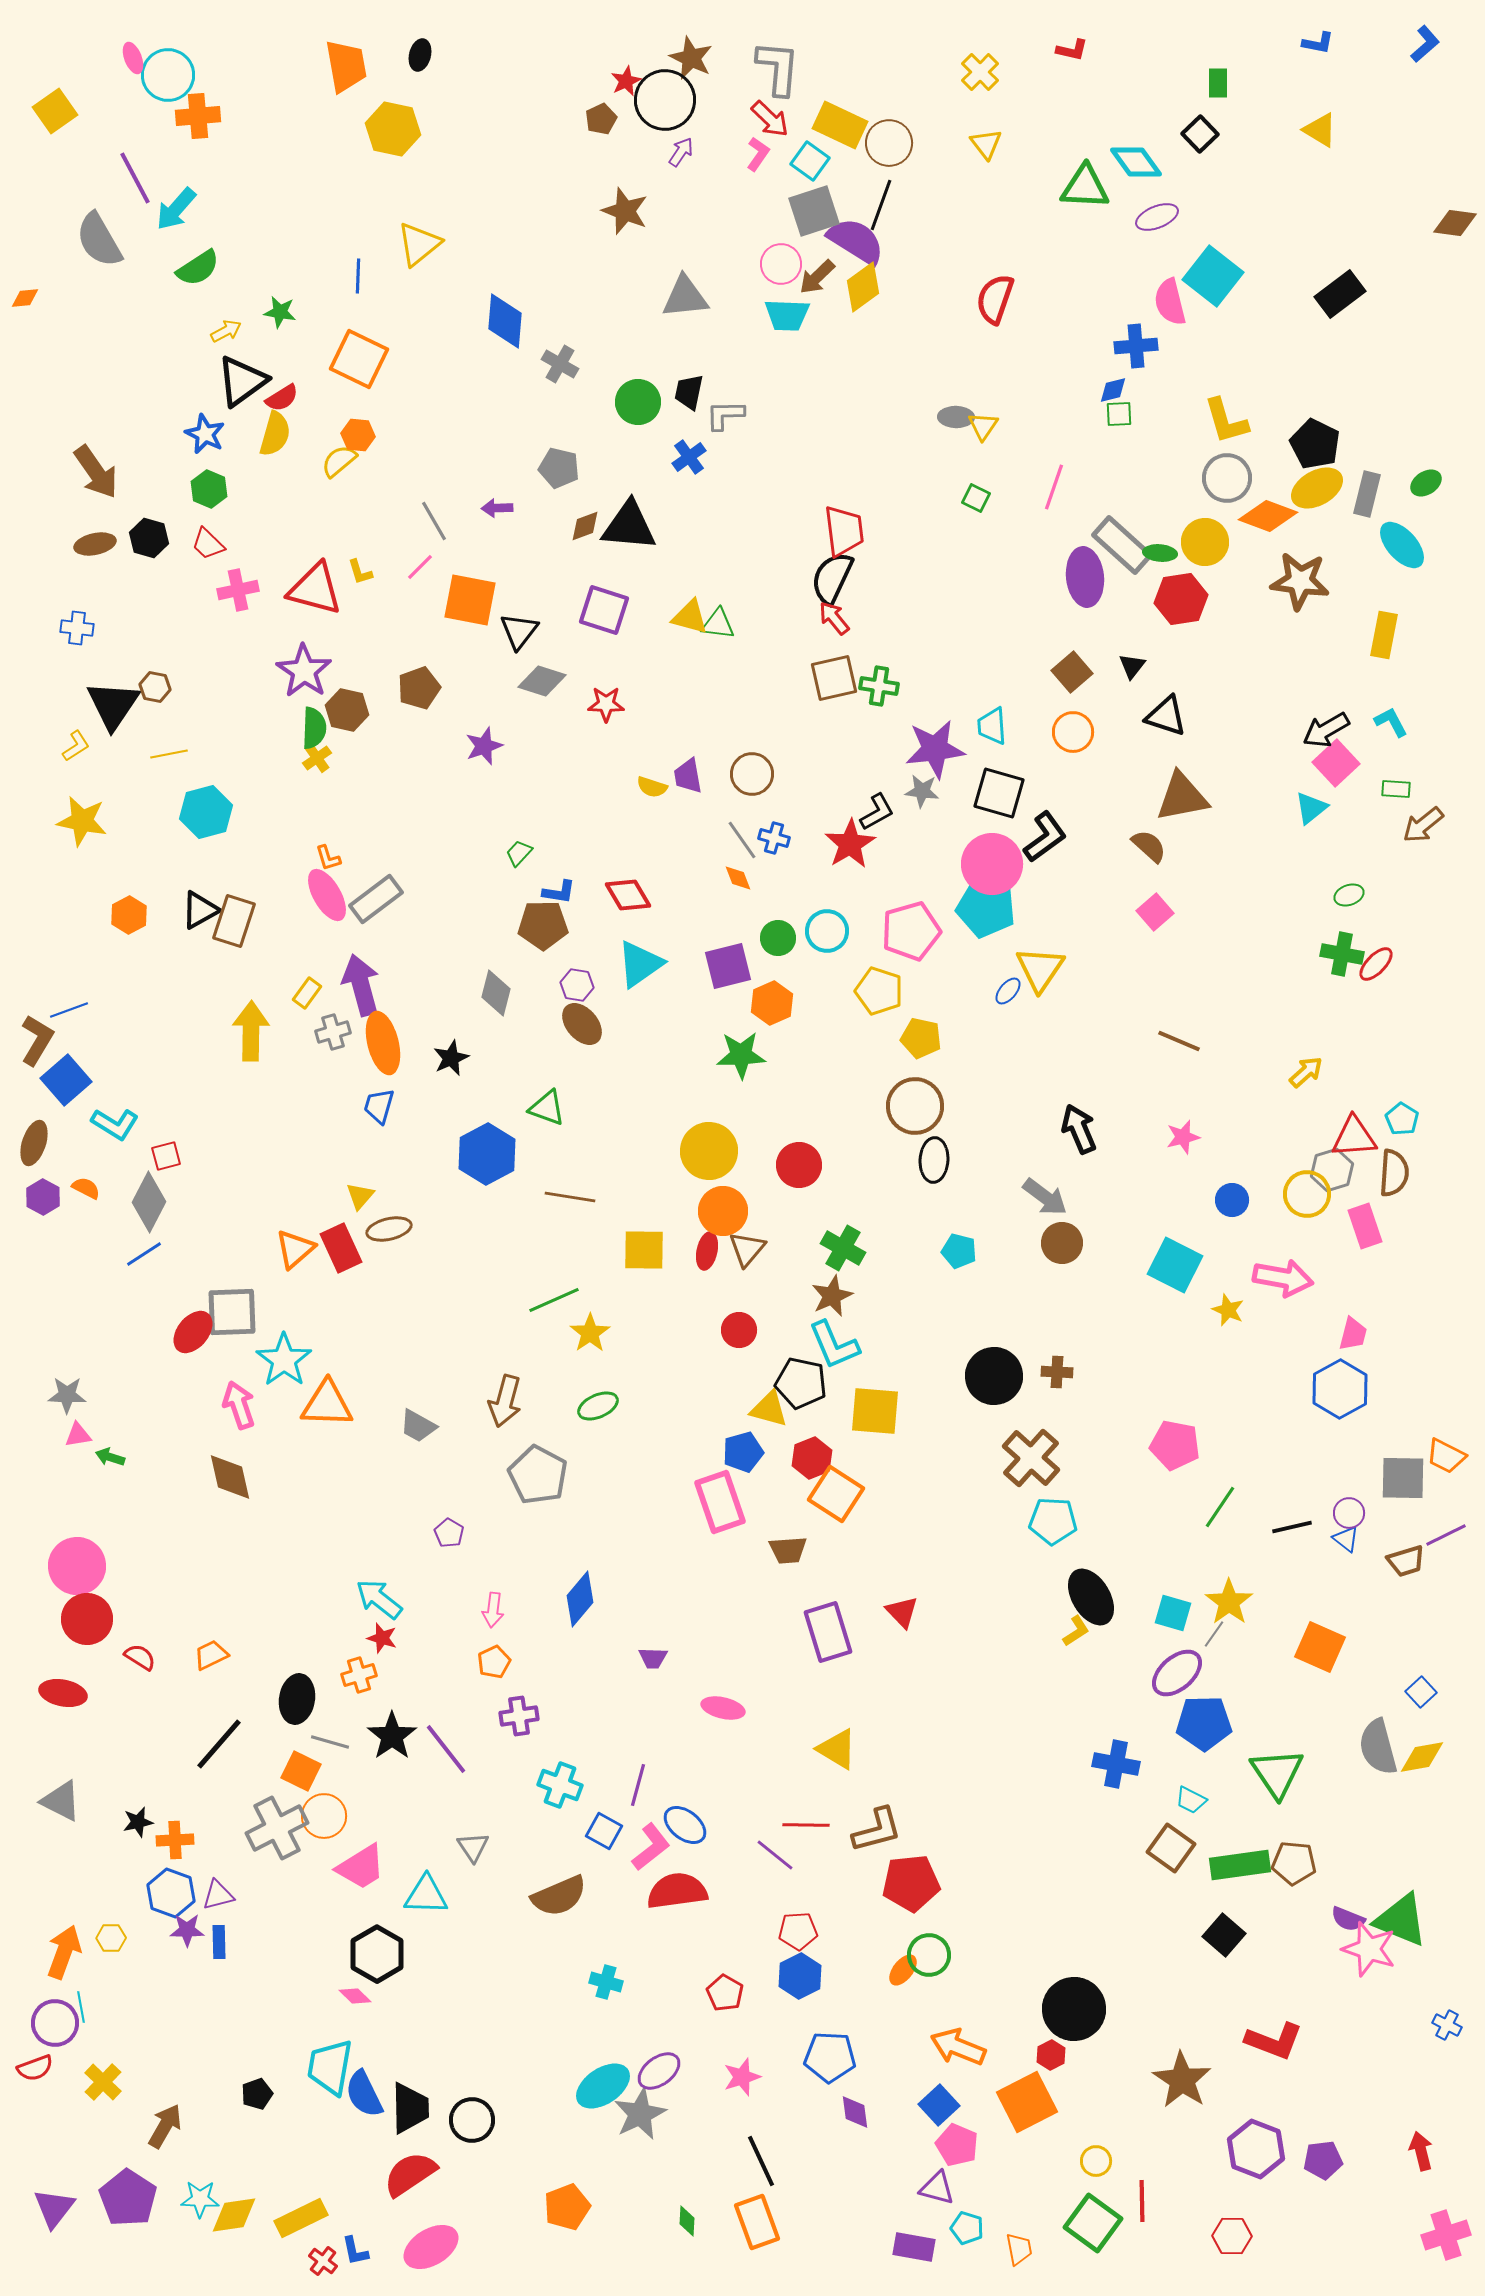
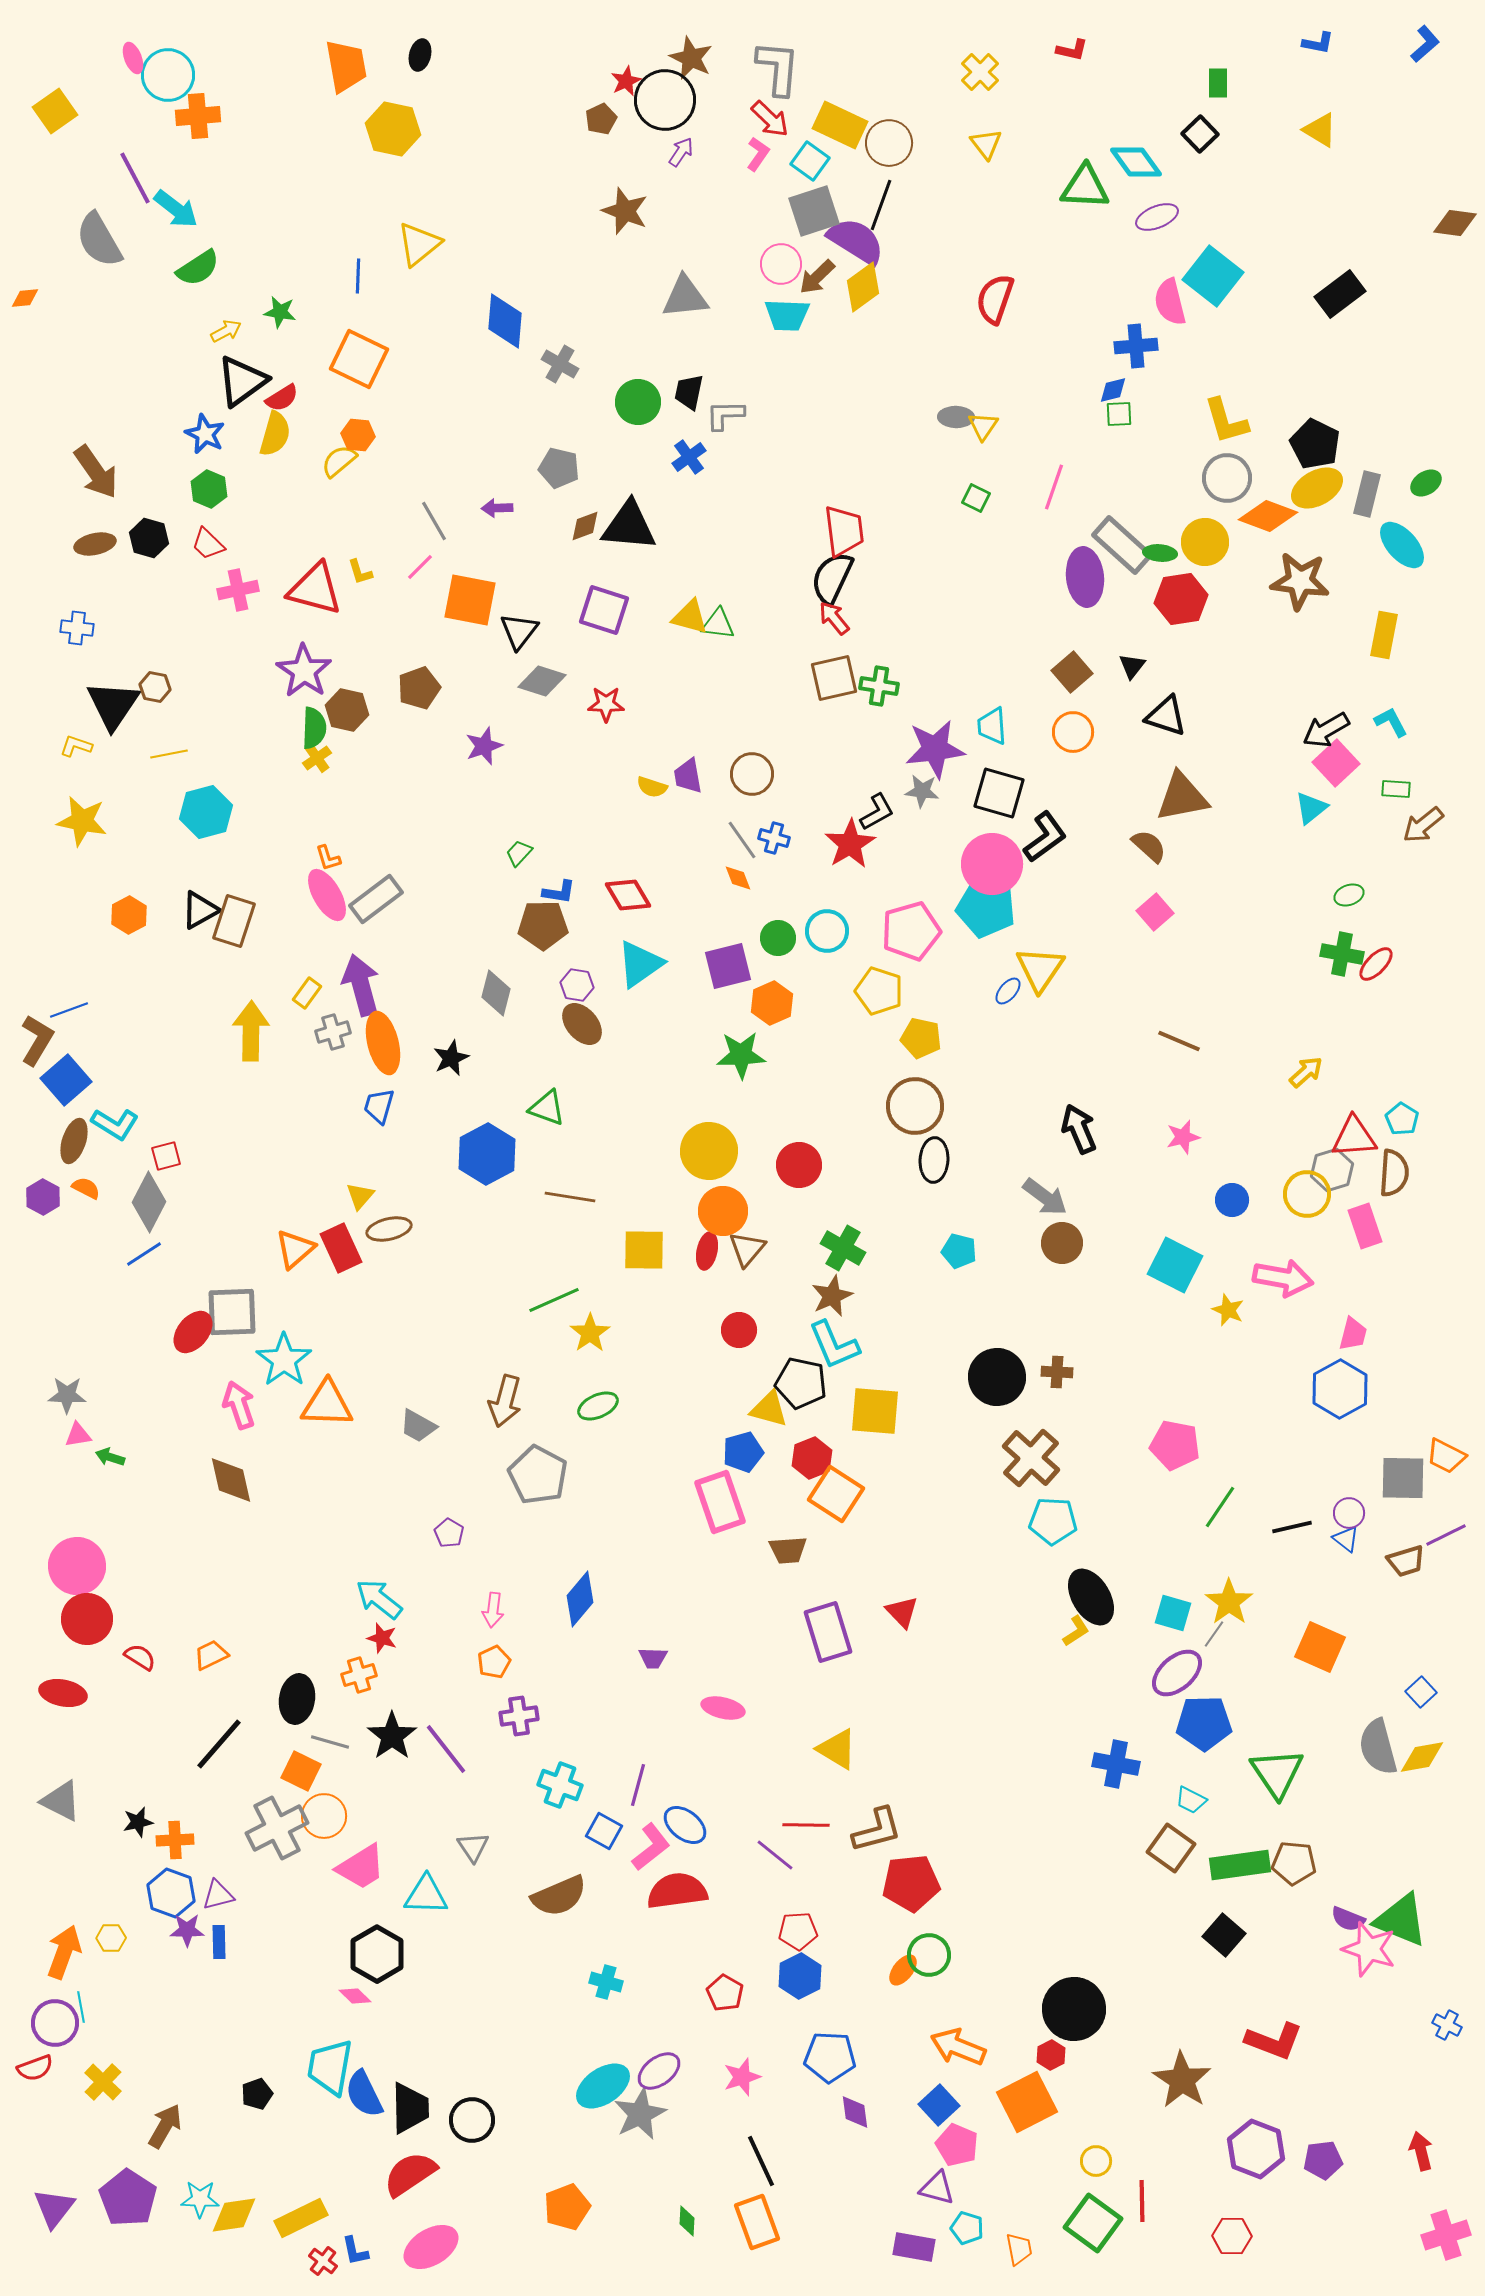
cyan arrow at (176, 209): rotated 93 degrees counterclockwise
yellow L-shape at (76, 746): rotated 128 degrees counterclockwise
brown ellipse at (34, 1143): moved 40 px right, 2 px up
black circle at (994, 1376): moved 3 px right, 1 px down
brown diamond at (230, 1477): moved 1 px right, 3 px down
